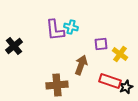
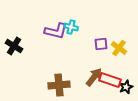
purple L-shape: moved 1 px right, 1 px down; rotated 70 degrees counterclockwise
black cross: rotated 18 degrees counterclockwise
yellow cross: moved 1 px left, 6 px up
brown arrow: moved 13 px right, 12 px down; rotated 18 degrees clockwise
red rectangle: moved 1 px up
brown cross: moved 2 px right
